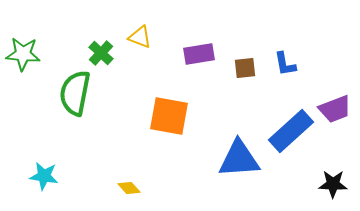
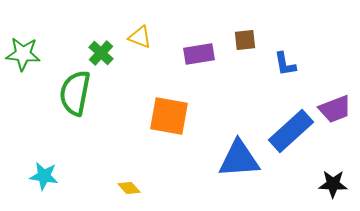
brown square: moved 28 px up
